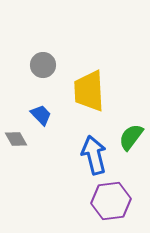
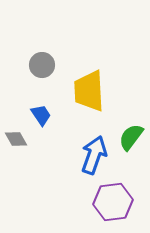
gray circle: moved 1 px left
blue trapezoid: rotated 10 degrees clockwise
blue arrow: rotated 33 degrees clockwise
purple hexagon: moved 2 px right, 1 px down
